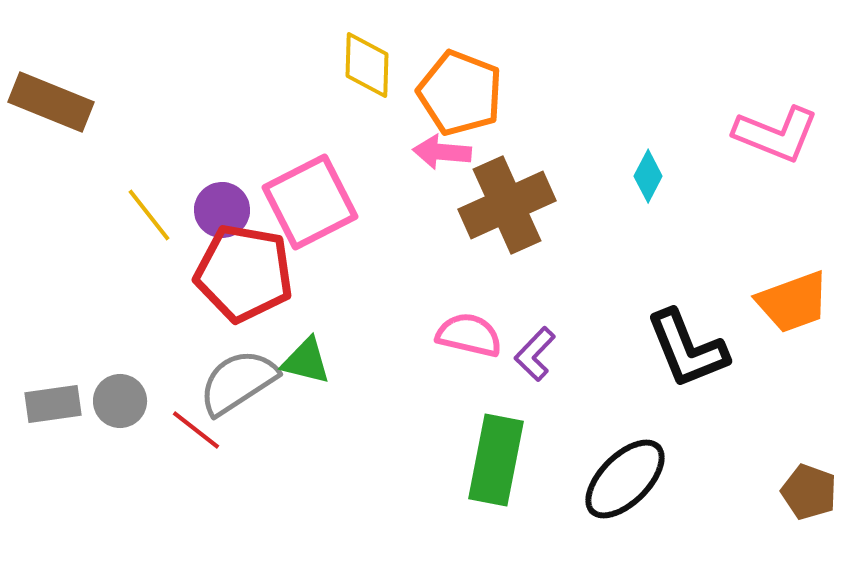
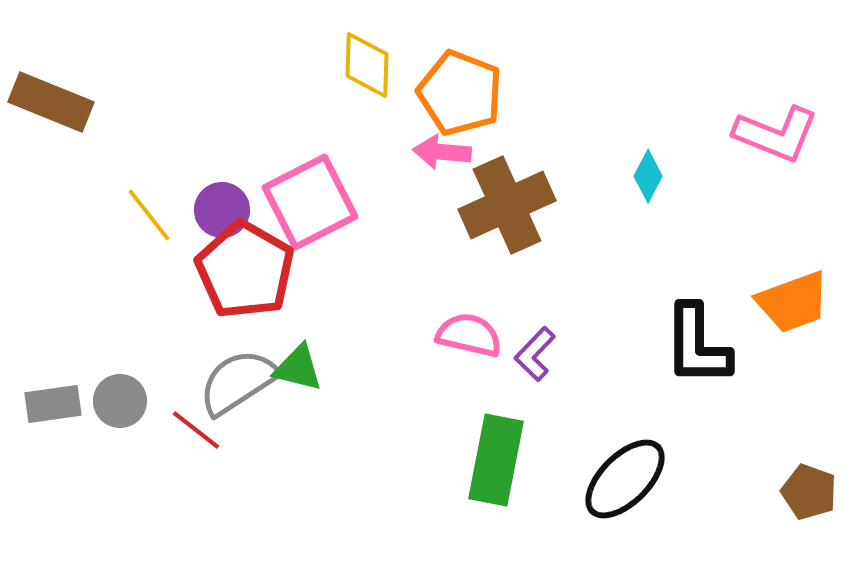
red pentagon: moved 1 px right, 3 px up; rotated 20 degrees clockwise
black L-shape: moved 10 px right, 4 px up; rotated 22 degrees clockwise
green triangle: moved 8 px left, 7 px down
